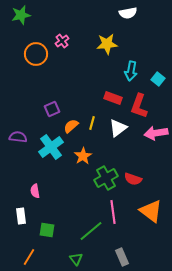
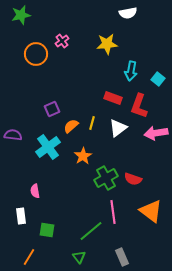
purple semicircle: moved 5 px left, 2 px up
cyan cross: moved 3 px left
green triangle: moved 3 px right, 2 px up
